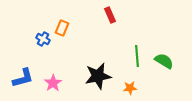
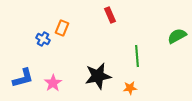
green semicircle: moved 13 px right, 25 px up; rotated 60 degrees counterclockwise
